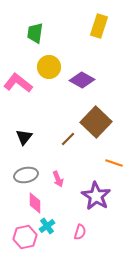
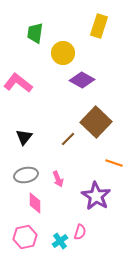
yellow circle: moved 14 px right, 14 px up
cyan cross: moved 13 px right, 15 px down
